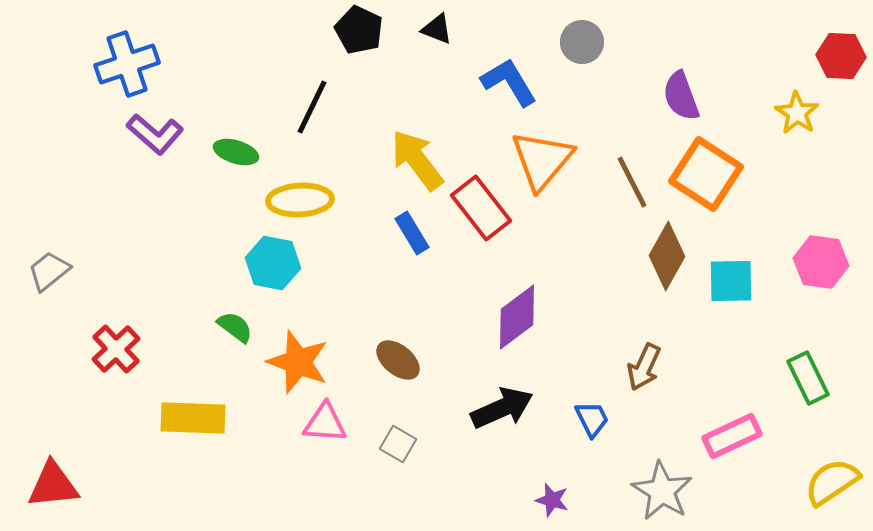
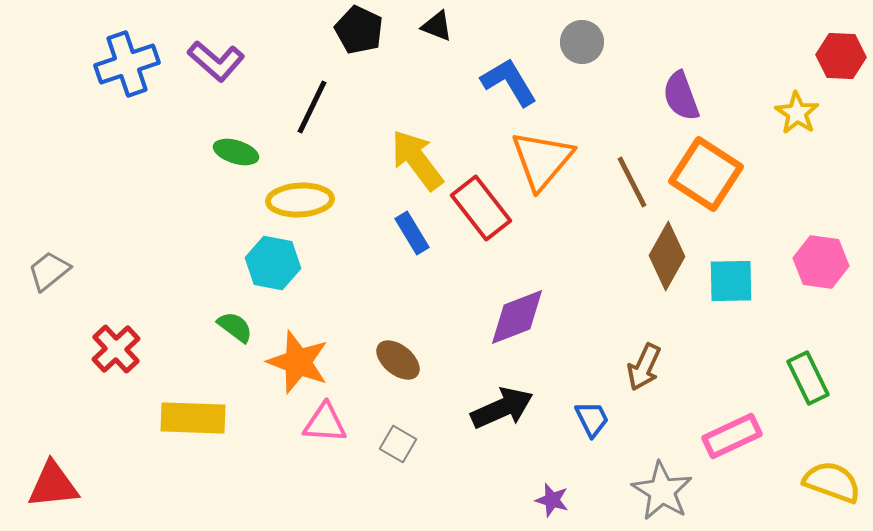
black triangle: moved 3 px up
purple L-shape: moved 61 px right, 73 px up
purple diamond: rotated 16 degrees clockwise
yellow semicircle: rotated 54 degrees clockwise
